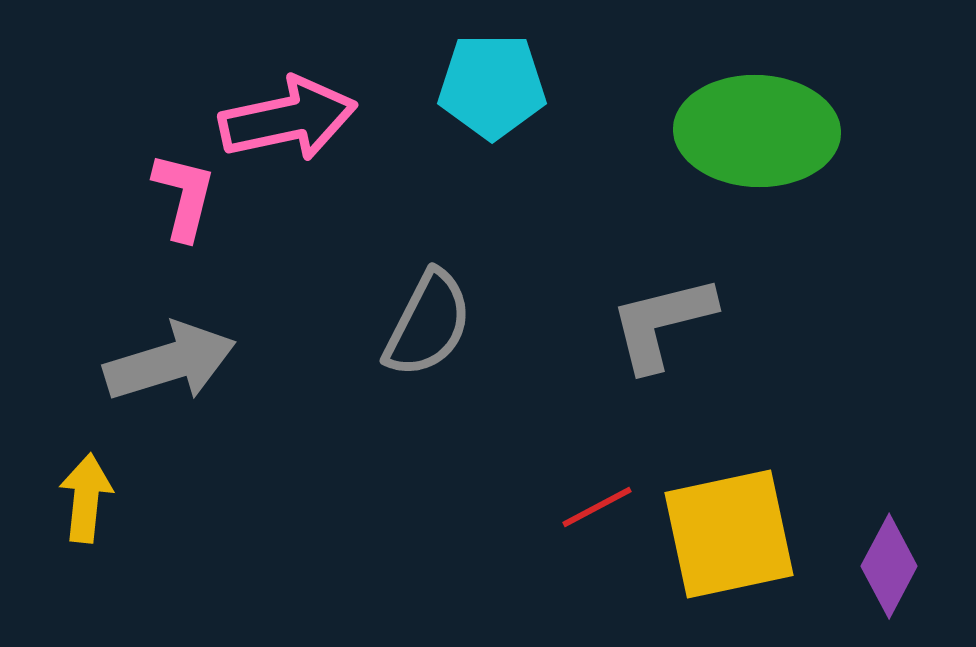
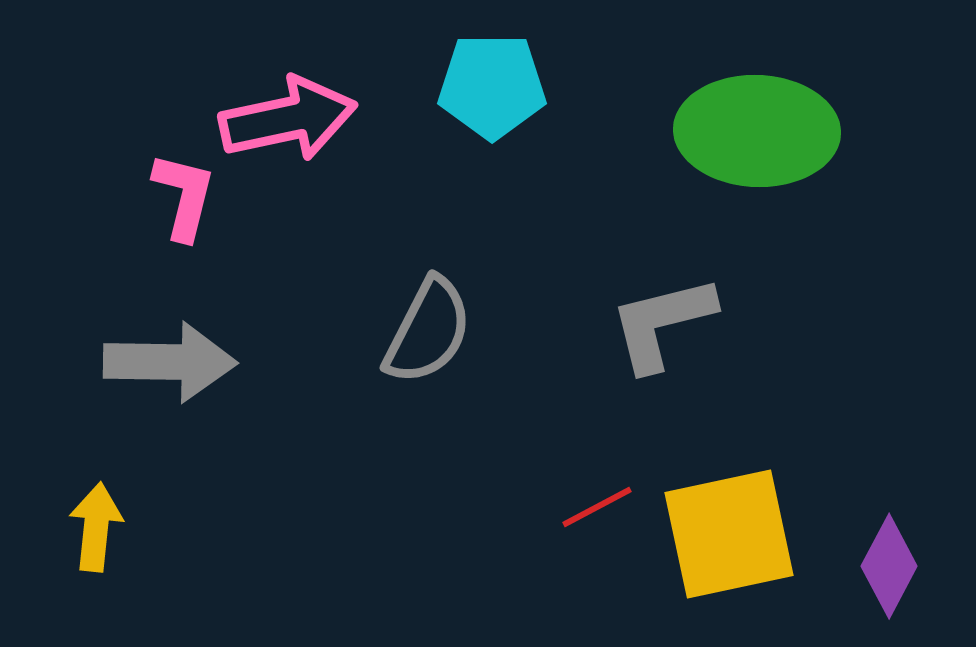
gray semicircle: moved 7 px down
gray arrow: rotated 18 degrees clockwise
yellow arrow: moved 10 px right, 29 px down
